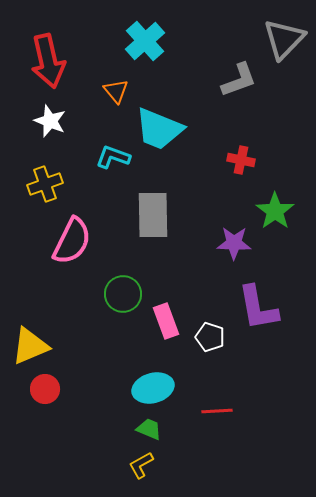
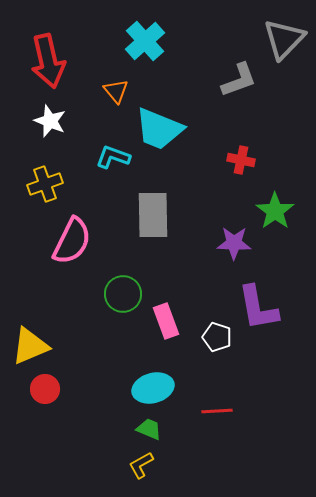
white pentagon: moved 7 px right
